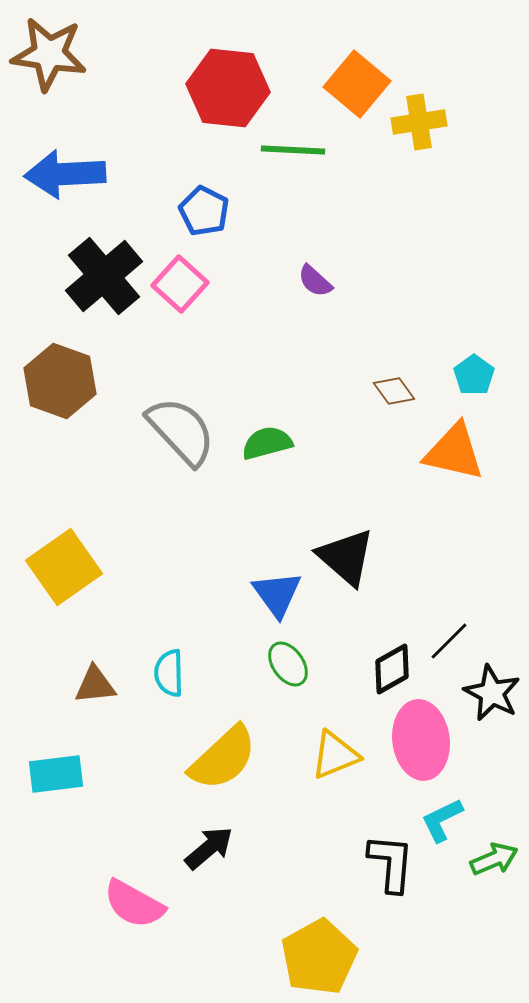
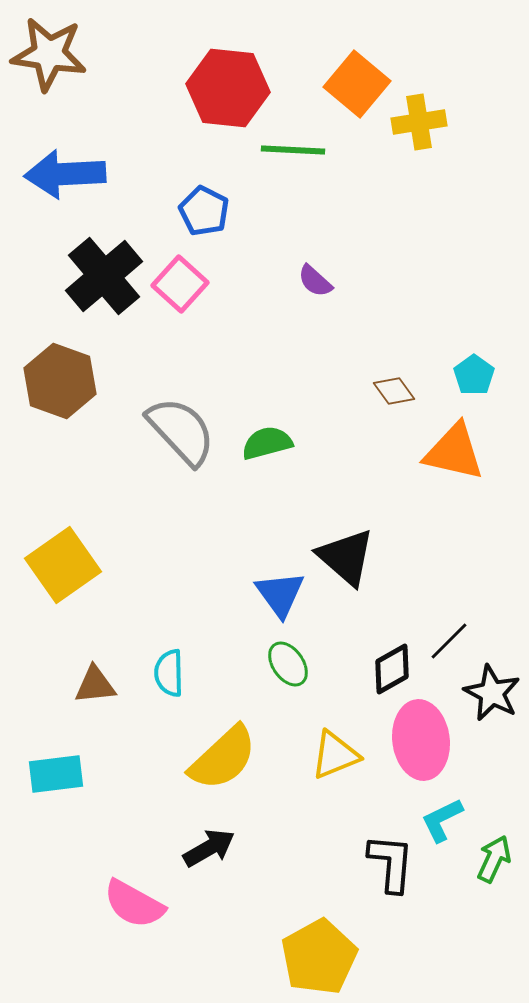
yellow square: moved 1 px left, 2 px up
blue triangle: moved 3 px right
black arrow: rotated 10 degrees clockwise
green arrow: rotated 42 degrees counterclockwise
